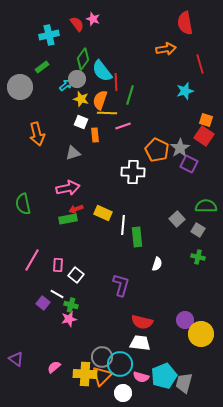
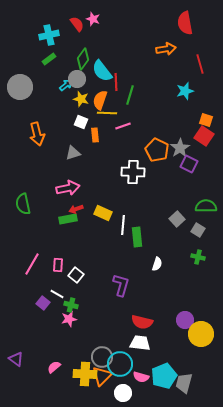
green rectangle at (42, 67): moved 7 px right, 8 px up
pink line at (32, 260): moved 4 px down
